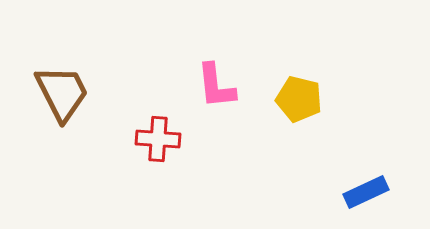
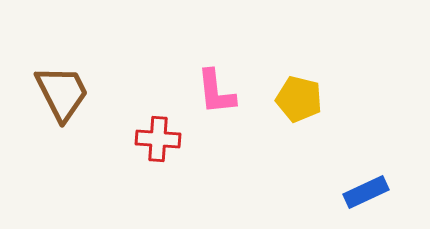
pink L-shape: moved 6 px down
